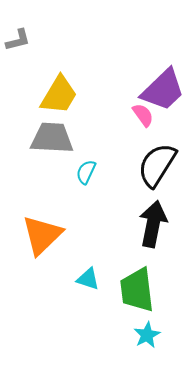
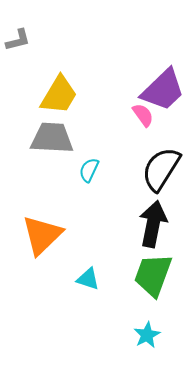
black semicircle: moved 4 px right, 4 px down
cyan semicircle: moved 3 px right, 2 px up
green trapezoid: moved 16 px right, 15 px up; rotated 27 degrees clockwise
